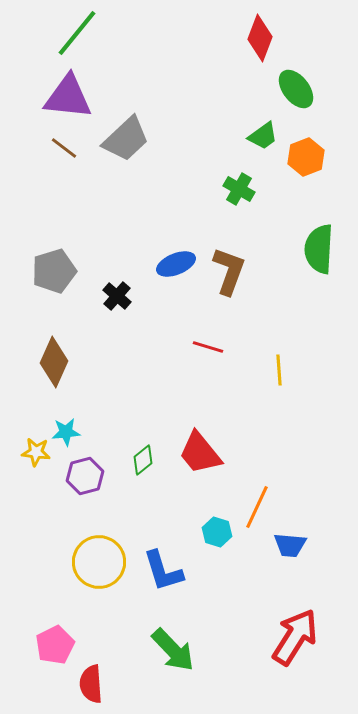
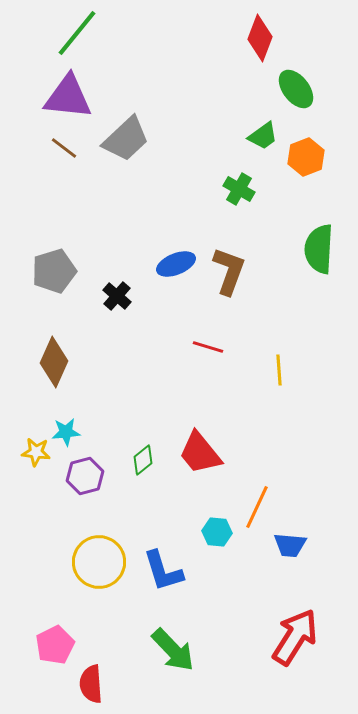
cyan hexagon: rotated 12 degrees counterclockwise
